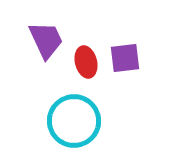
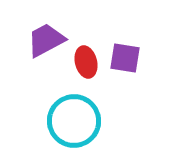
purple trapezoid: rotated 93 degrees counterclockwise
purple square: rotated 16 degrees clockwise
